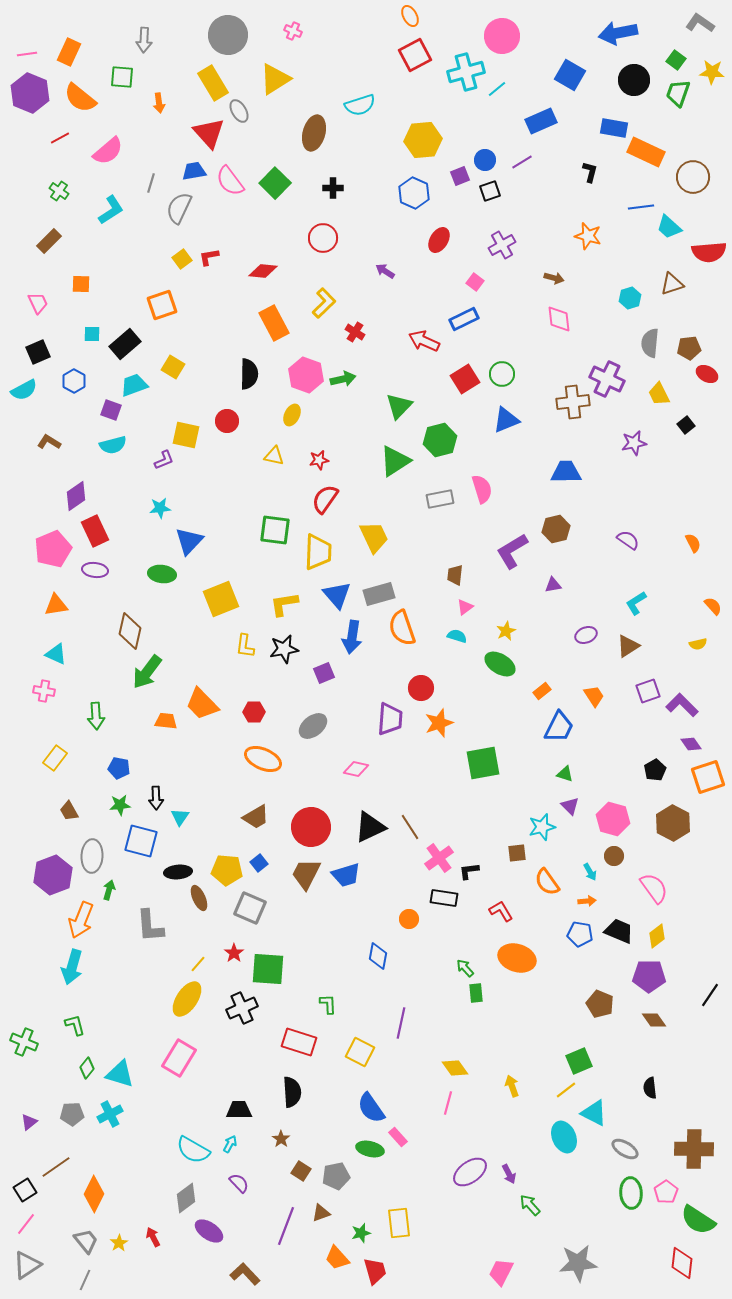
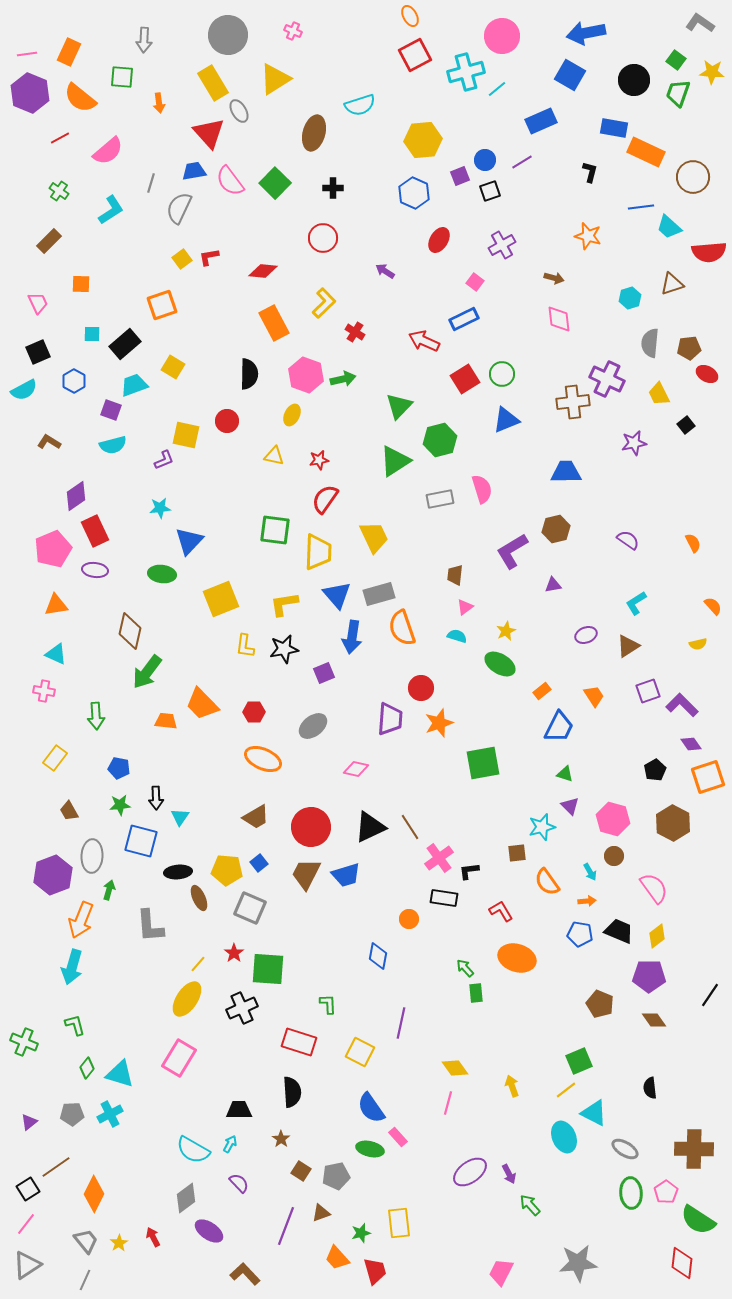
blue arrow at (618, 33): moved 32 px left
black square at (25, 1190): moved 3 px right, 1 px up
